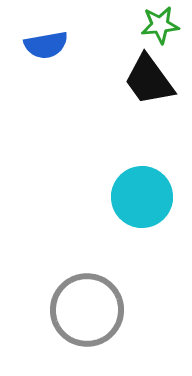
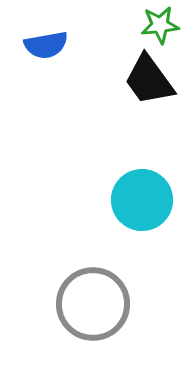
cyan circle: moved 3 px down
gray circle: moved 6 px right, 6 px up
